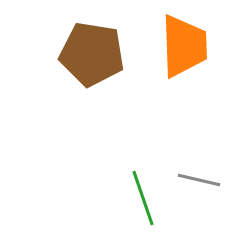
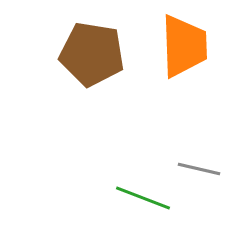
gray line: moved 11 px up
green line: rotated 50 degrees counterclockwise
